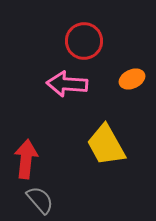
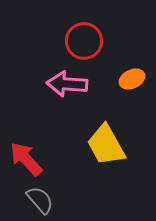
red arrow: rotated 48 degrees counterclockwise
